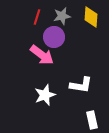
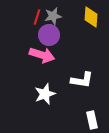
gray star: moved 9 px left
purple circle: moved 5 px left, 2 px up
pink arrow: rotated 20 degrees counterclockwise
white L-shape: moved 1 px right, 5 px up
white star: moved 1 px up
